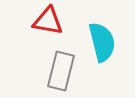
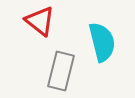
red triangle: moved 8 px left; rotated 28 degrees clockwise
